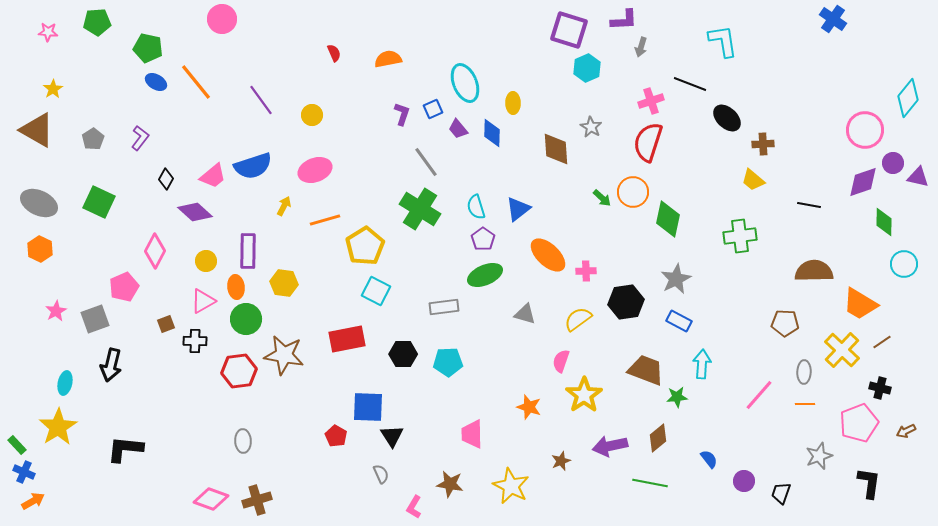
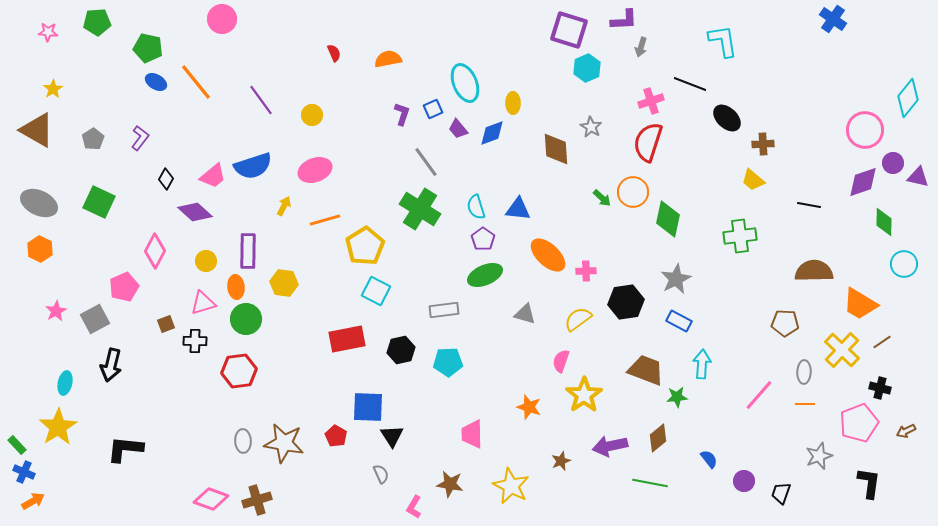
blue diamond at (492, 133): rotated 68 degrees clockwise
blue triangle at (518, 209): rotated 44 degrees clockwise
pink triangle at (203, 301): moved 2 px down; rotated 12 degrees clockwise
gray rectangle at (444, 307): moved 3 px down
gray square at (95, 319): rotated 8 degrees counterclockwise
black hexagon at (403, 354): moved 2 px left, 4 px up; rotated 12 degrees counterclockwise
brown star at (284, 355): moved 88 px down
